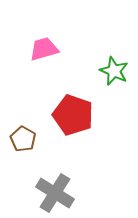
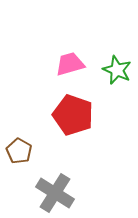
pink trapezoid: moved 26 px right, 15 px down
green star: moved 3 px right, 1 px up
brown pentagon: moved 4 px left, 12 px down
